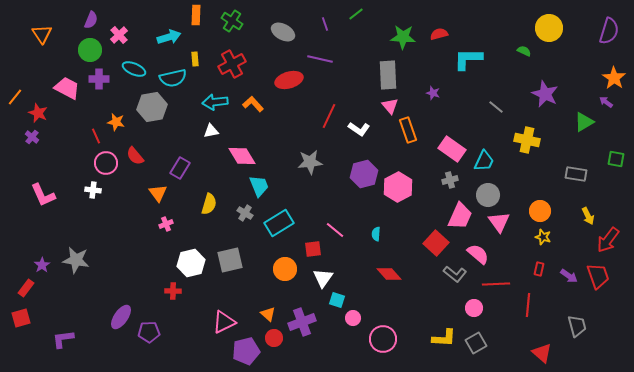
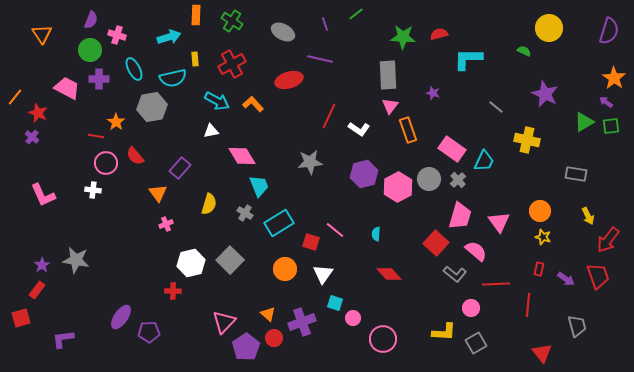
pink cross at (119, 35): moved 2 px left; rotated 30 degrees counterclockwise
cyan ellipse at (134, 69): rotated 40 degrees clockwise
cyan arrow at (215, 102): moved 2 px right, 1 px up; rotated 145 degrees counterclockwise
pink triangle at (390, 106): rotated 18 degrees clockwise
orange star at (116, 122): rotated 24 degrees clockwise
red line at (96, 136): rotated 56 degrees counterclockwise
green square at (616, 159): moved 5 px left, 33 px up; rotated 18 degrees counterclockwise
purple rectangle at (180, 168): rotated 10 degrees clockwise
gray cross at (450, 180): moved 8 px right; rotated 28 degrees counterclockwise
gray circle at (488, 195): moved 59 px left, 16 px up
pink trapezoid at (460, 216): rotated 8 degrees counterclockwise
red square at (313, 249): moved 2 px left, 7 px up; rotated 24 degrees clockwise
pink semicircle at (478, 254): moved 2 px left, 3 px up
gray square at (230, 260): rotated 32 degrees counterclockwise
purple arrow at (569, 276): moved 3 px left, 3 px down
white triangle at (323, 278): moved 4 px up
red rectangle at (26, 288): moved 11 px right, 2 px down
cyan square at (337, 300): moved 2 px left, 3 px down
pink circle at (474, 308): moved 3 px left
pink triangle at (224, 322): rotated 20 degrees counterclockwise
yellow L-shape at (444, 338): moved 6 px up
purple pentagon at (246, 351): moved 4 px up; rotated 20 degrees counterclockwise
red triangle at (542, 353): rotated 10 degrees clockwise
